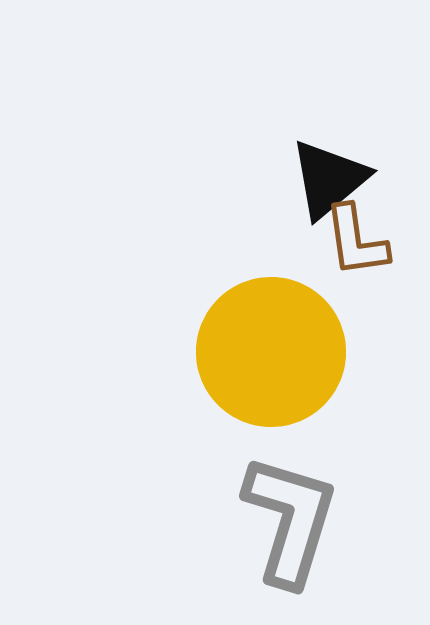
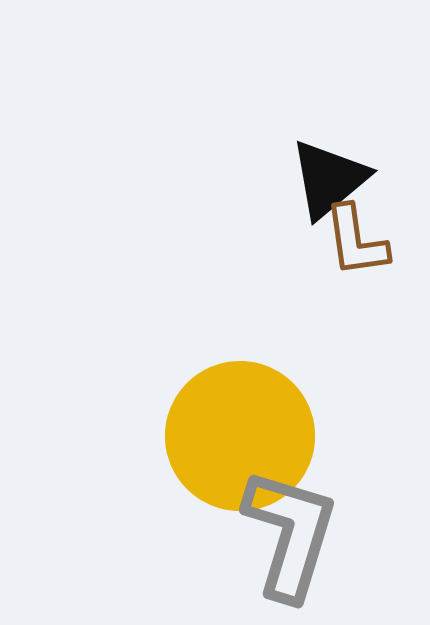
yellow circle: moved 31 px left, 84 px down
gray L-shape: moved 14 px down
